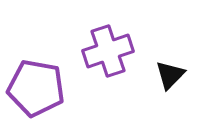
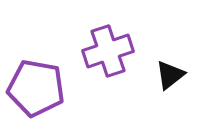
black triangle: rotated 8 degrees clockwise
